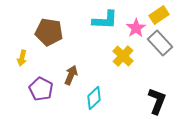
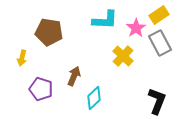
gray rectangle: rotated 15 degrees clockwise
brown arrow: moved 3 px right, 1 px down
purple pentagon: rotated 10 degrees counterclockwise
